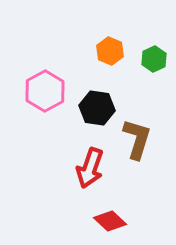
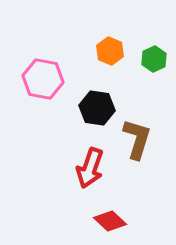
pink hexagon: moved 2 px left, 12 px up; rotated 21 degrees counterclockwise
